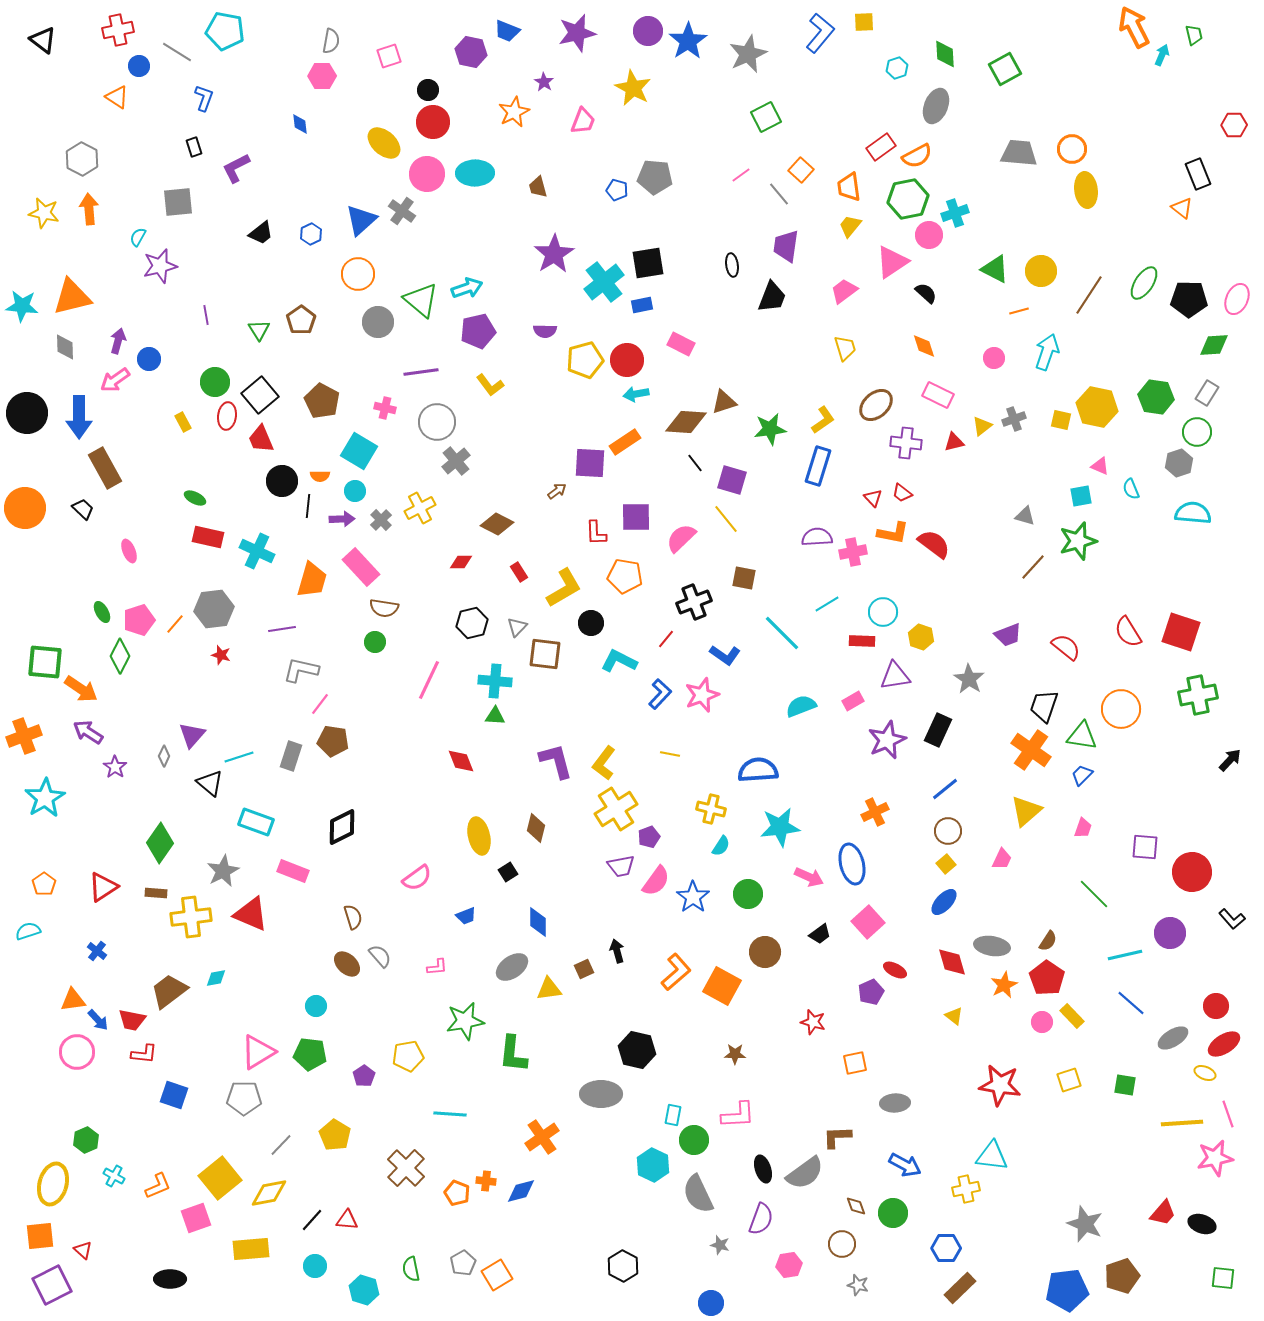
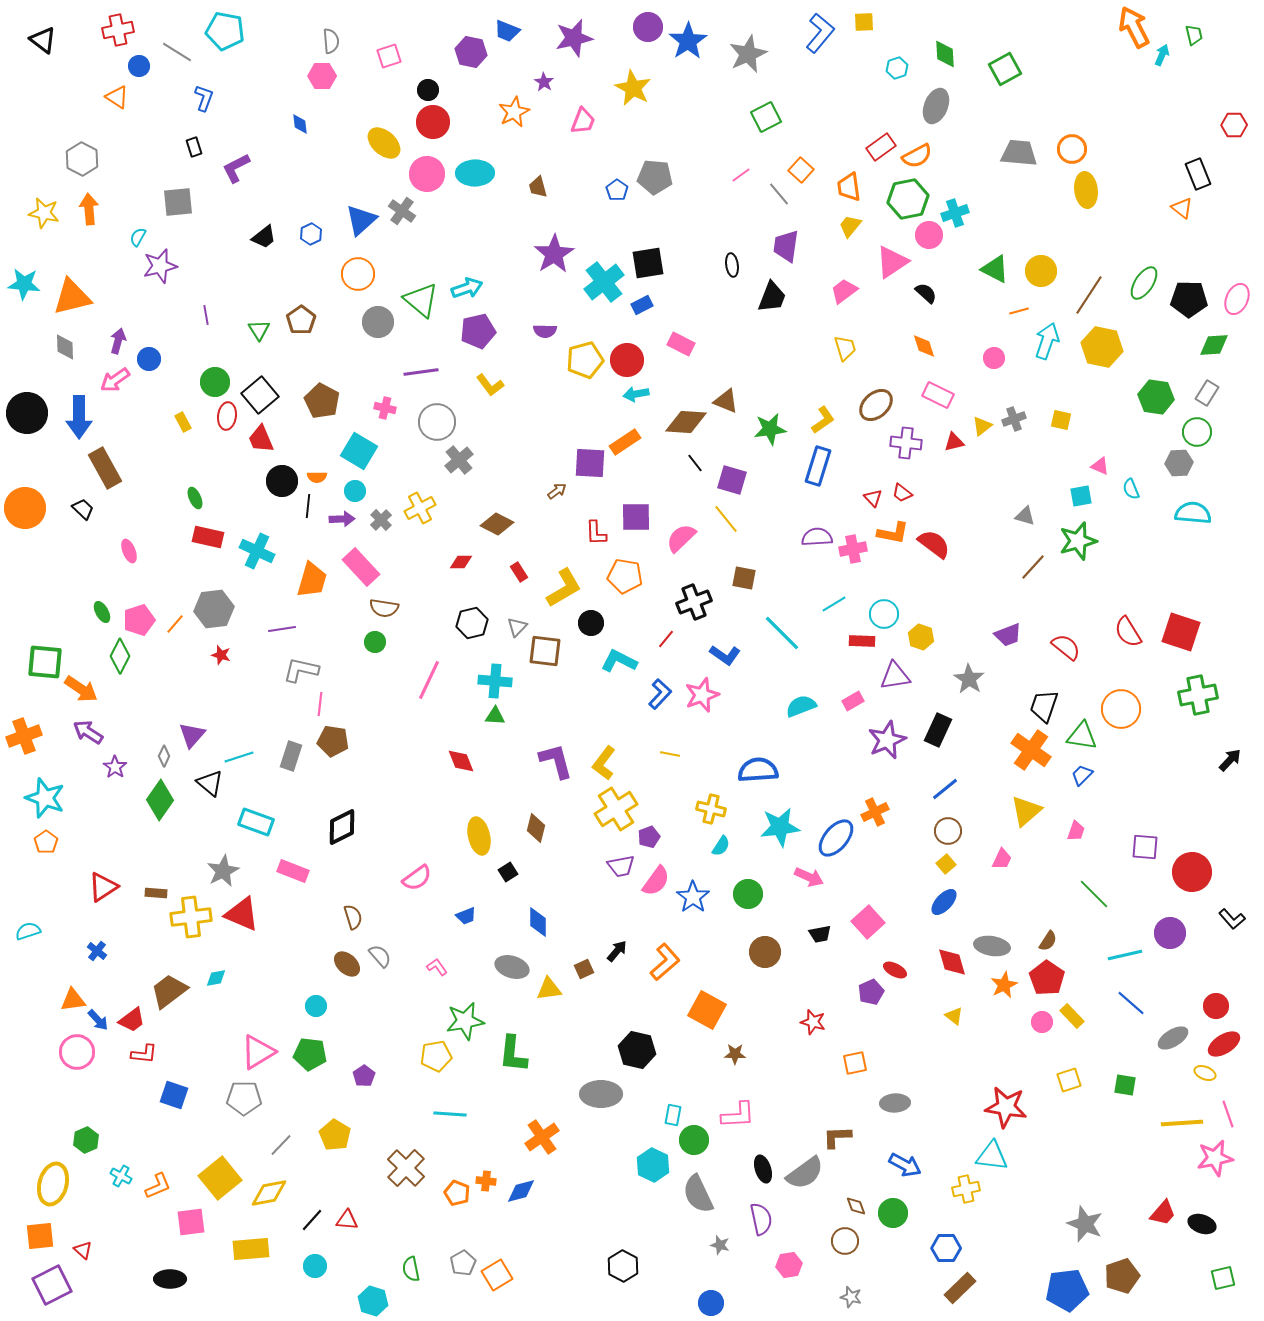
purple circle at (648, 31): moved 4 px up
purple star at (577, 33): moved 3 px left, 5 px down
gray semicircle at (331, 41): rotated 15 degrees counterclockwise
blue pentagon at (617, 190): rotated 20 degrees clockwise
black trapezoid at (261, 233): moved 3 px right, 4 px down
blue rectangle at (642, 305): rotated 15 degrees counterclockwise
cyan star at (22, 306): moved 2 px right, 22 px up
cyan arrow at (1047, 352): moved 11 px up
brown triangle at (724, 402): moved 2 px right, 1 px up; rotated 40 degrees clockwise
yellow hexagon at (1097, 407): moved 5 px right, 60 px up
gray cross at (456, 461): moved 3 px right, 1 px up
gray hexagon at (1179, 463): rotated 16 degrees clockwise
orange semicircle at (320, 476): moved 3 px left, 1 px down
green ellipse at (195, 498): rotated 40 degrees clockwise
pink cross at (853, 552): moved 3 px up
cyan line at (827, 604): moved 7 px right
cyan circle at (883, 612): moved 1 px right, 2 px down
brown square at (545, 654): moved 3 px up
pink line at (320, 704): rotated 30 degrees counterclockwise
cyan star at (45, 798): rotated 21 degrees counterclockwise
pink trapezoid at (1083, 828): moved 7 px left, 3 px down
green diamond at (160, 843): moved 43 px up
blue ellipse at (852, 864): moved 16 px left, 26 px up; rotated 54 degrees clockwise
orange pentagon at (44, 884): moved 2 px right, 42 px up
red triangle at (251, 914): moved 9 px left
black trapezoid at (820, 934): rotated 25 degrees clockwise
black arrow at (617, 951): rotated 55 degrees clockwise
pink L-shape at (437, 967): rotated 120 degrees counterclockwise
gray ellipse at (512, 967): rotated 52 degrees clockwise
orange L-shape at (676, 972): moved 11 px left, 10 px up
orange square at (722, 986): moved 15 px left, 24 px down
red trapezoid at (132, 1020): rotated 48 degrees counterclockwise
yellow pentagon at (408, 1056): moved 28 px right
red star at (1000, 1085): moved 6 px right, 22 px down
cyan cross at (114, 1176): moved 7 px right
pink square at (196, 1218): moved 5 px left, 4 px down; rotated 12 degrees clockwise
purple semicircle at (761, 1219): rotated 32 degrees counterclockwise
brown circle at (842, 1244): moved 3 px right, 3 px up
green square at (1223, 1278): rotated 20 degrees counterclockwise
gray star at (858, 1285): moved 7 px left, 12 px down
cyan hexagon at (364, 1290): moved 9 px right, 11 px down
